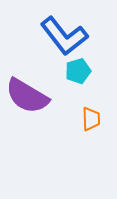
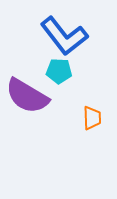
cyan pentagon: moved 19 px left; rotated 20 degrees clockwise
orange trapezoid: moved 1 px right, 1 px up
